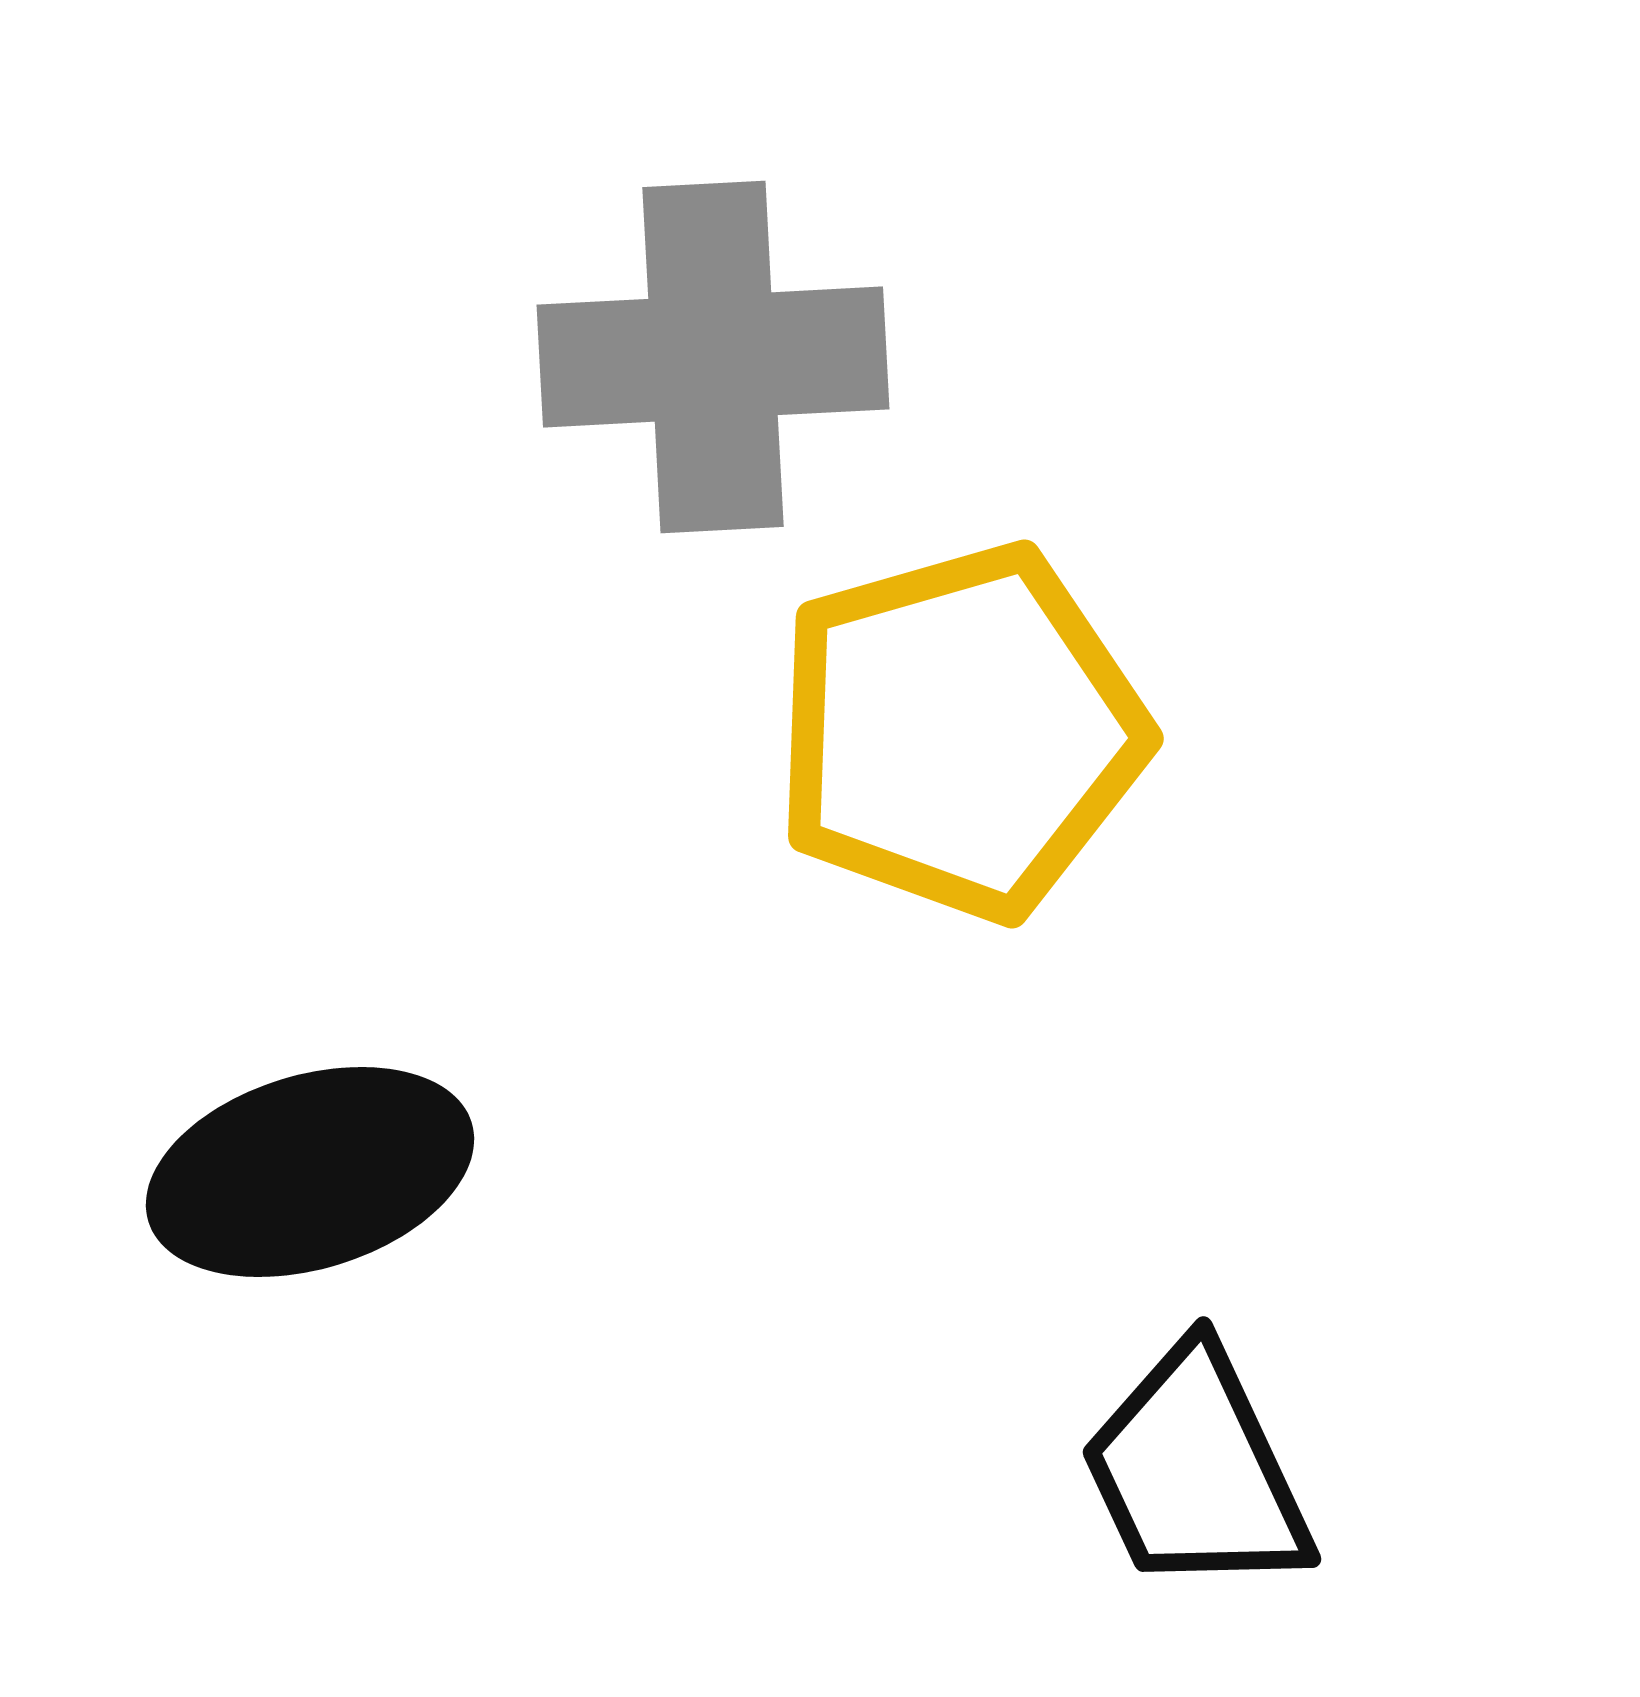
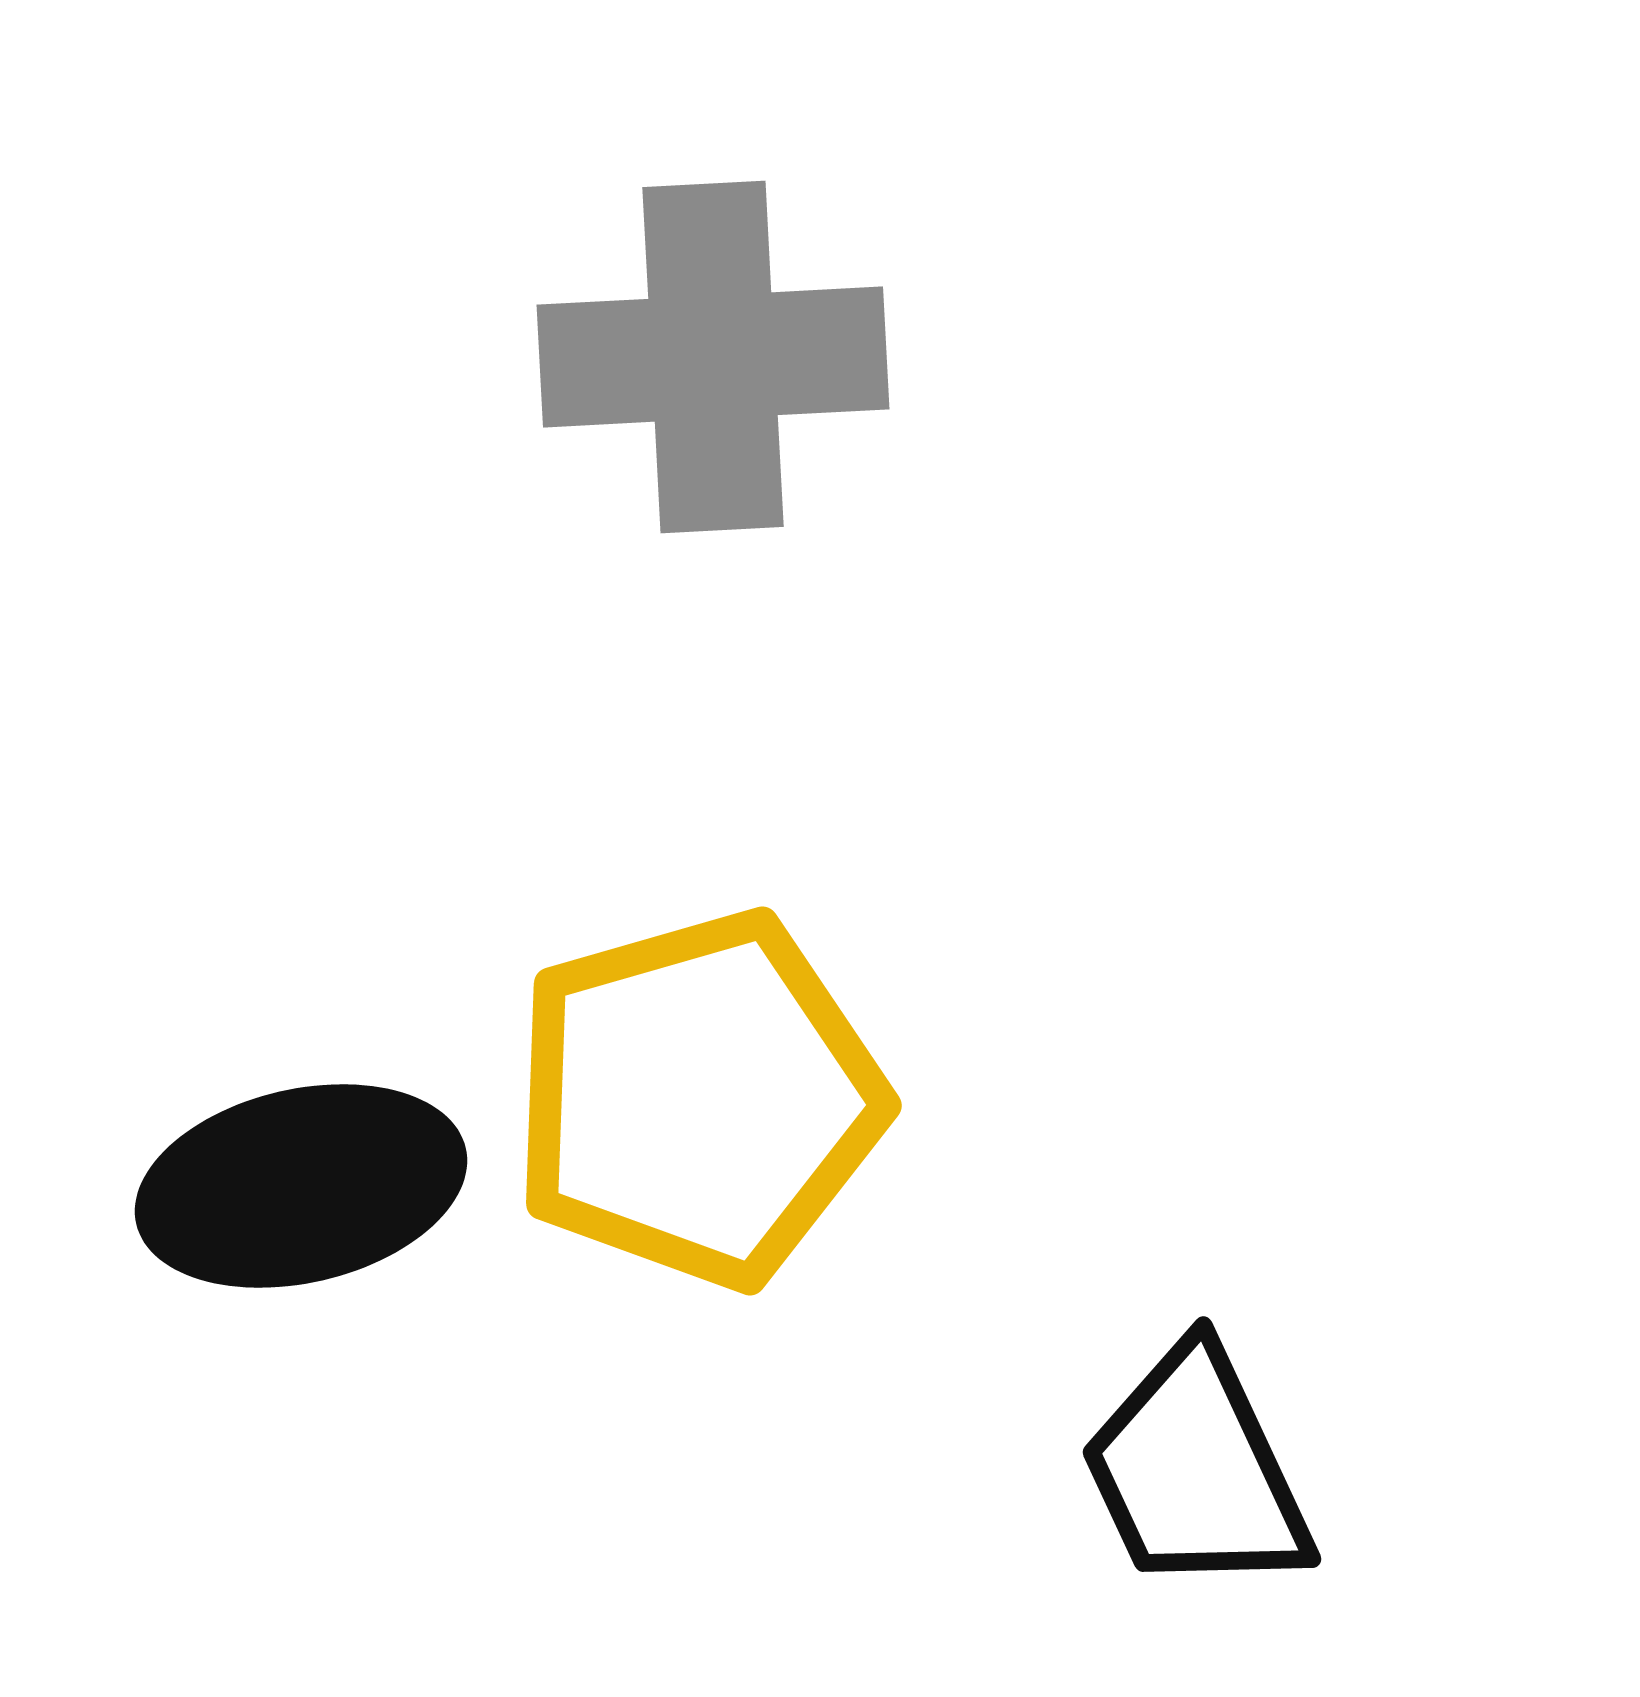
yellow pentagon: moved 262 px left, 367 px down
black ellipse: moved 9 px left, 14 px down; rotated 4 degrees clockwise
